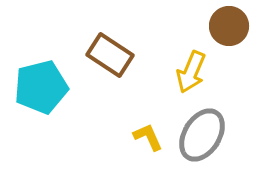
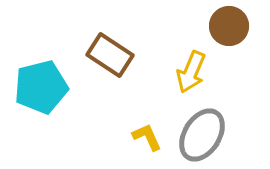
yellow L-shape: moved 1 px left
